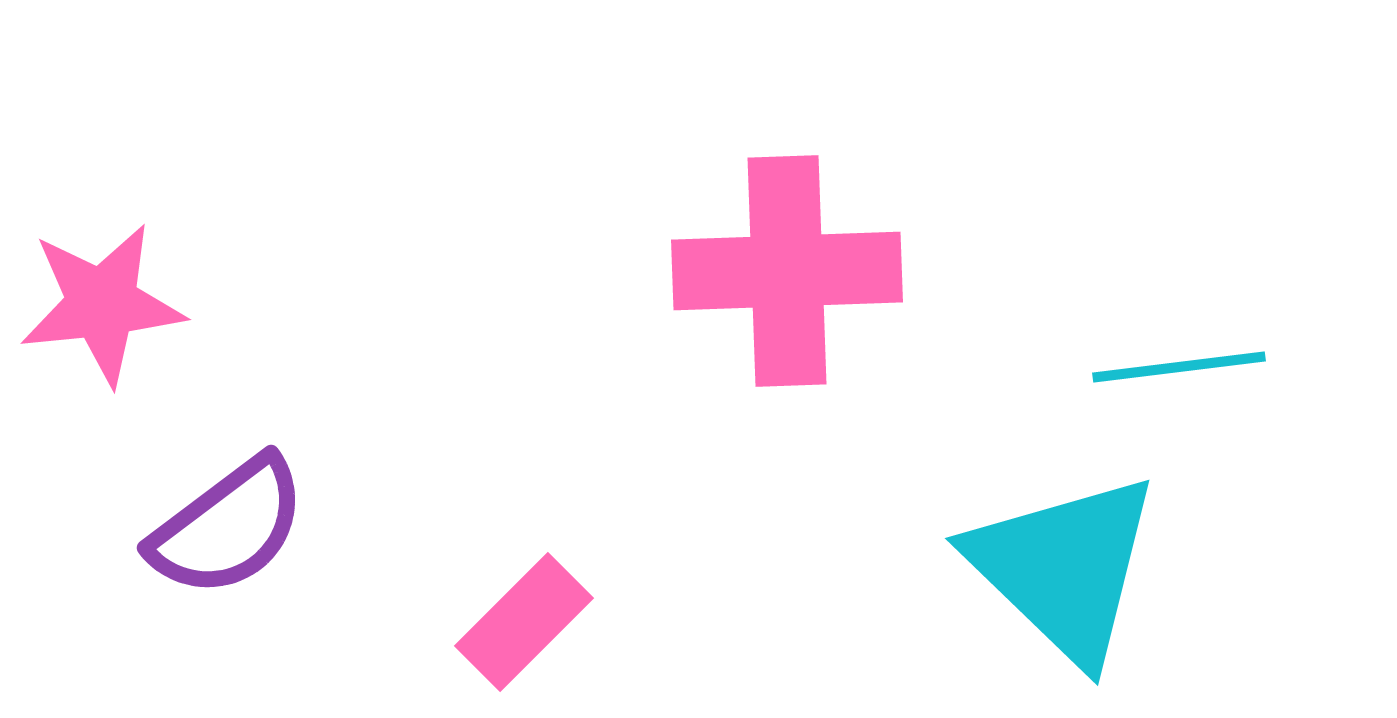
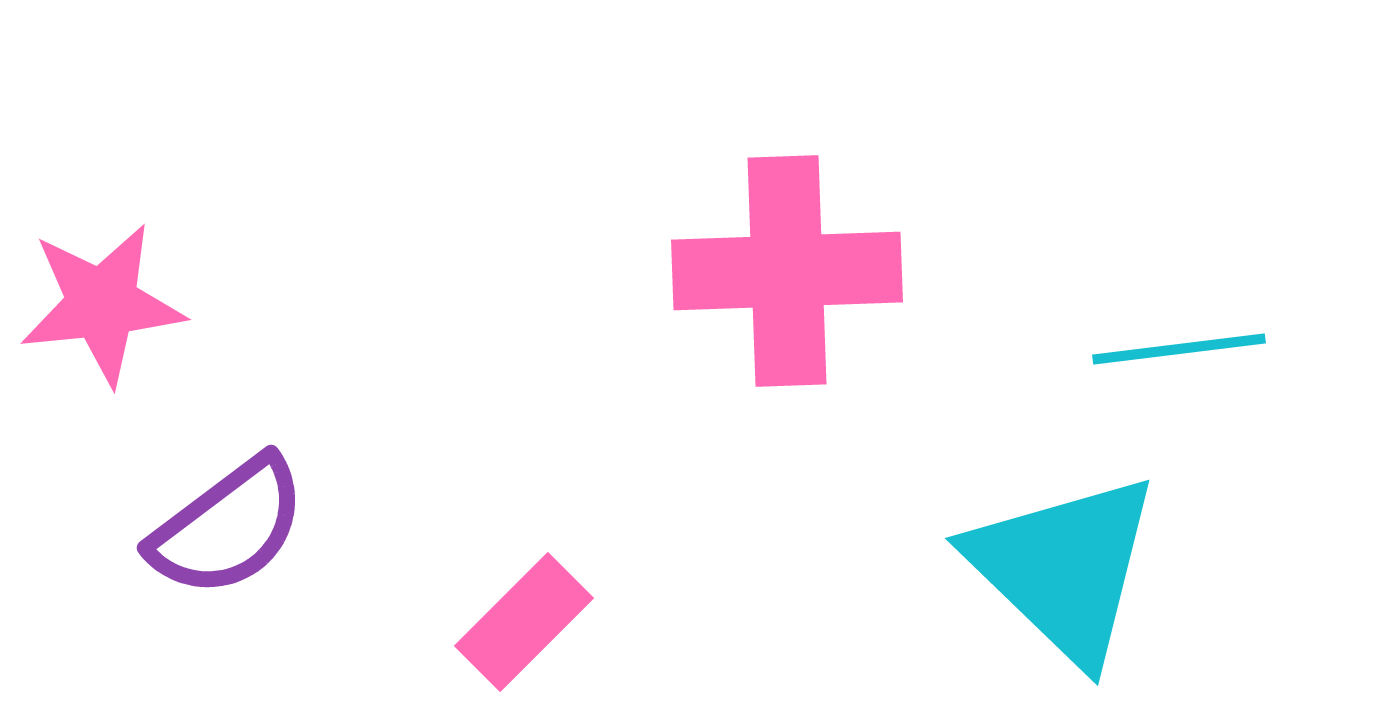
cyan line: moved 18 px up
